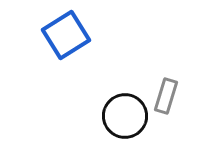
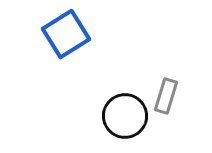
blue square: moved 1 px up
